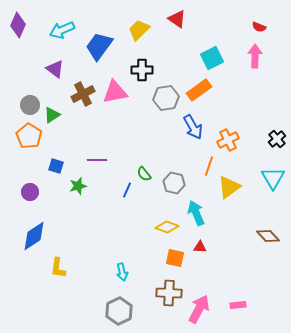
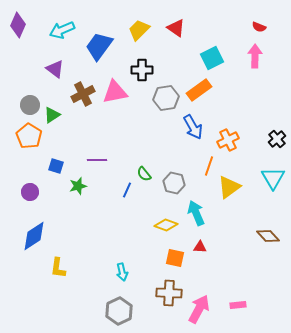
red triangle at (177, 19): moved 1 px left, 9 px down
yellow diamond at (167, 227): moved 1 px left, 2 px up
